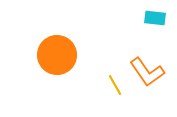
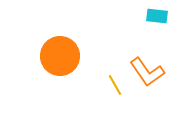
cyan rectangle: moved 2 px right, 2 px up
orange circle: moved 3 px right, 1 px down
